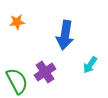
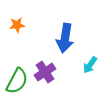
orange star: moved 3 px down
blue arrow: moved 3 px down
green semicircle: rotated 56 degrees clockwise
